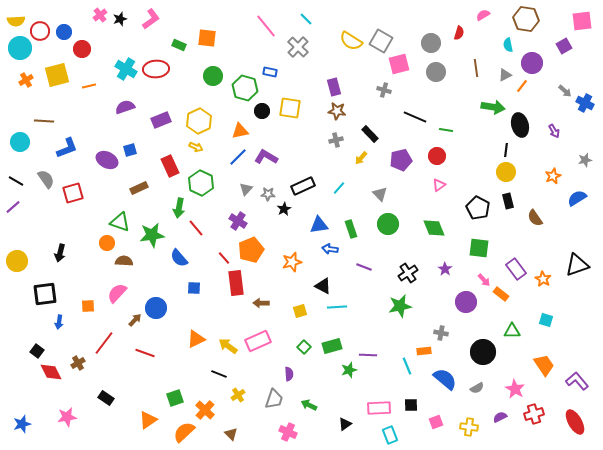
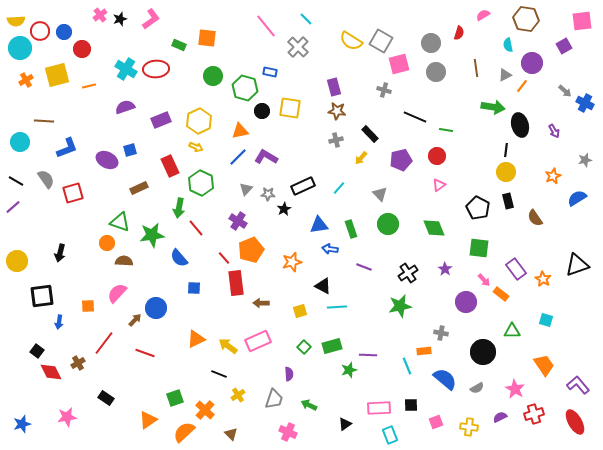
black square at (45, 294): moved 3 px left, 2 px down
purple L-shape at (577, 381): moved 1 px right, 4 px down
